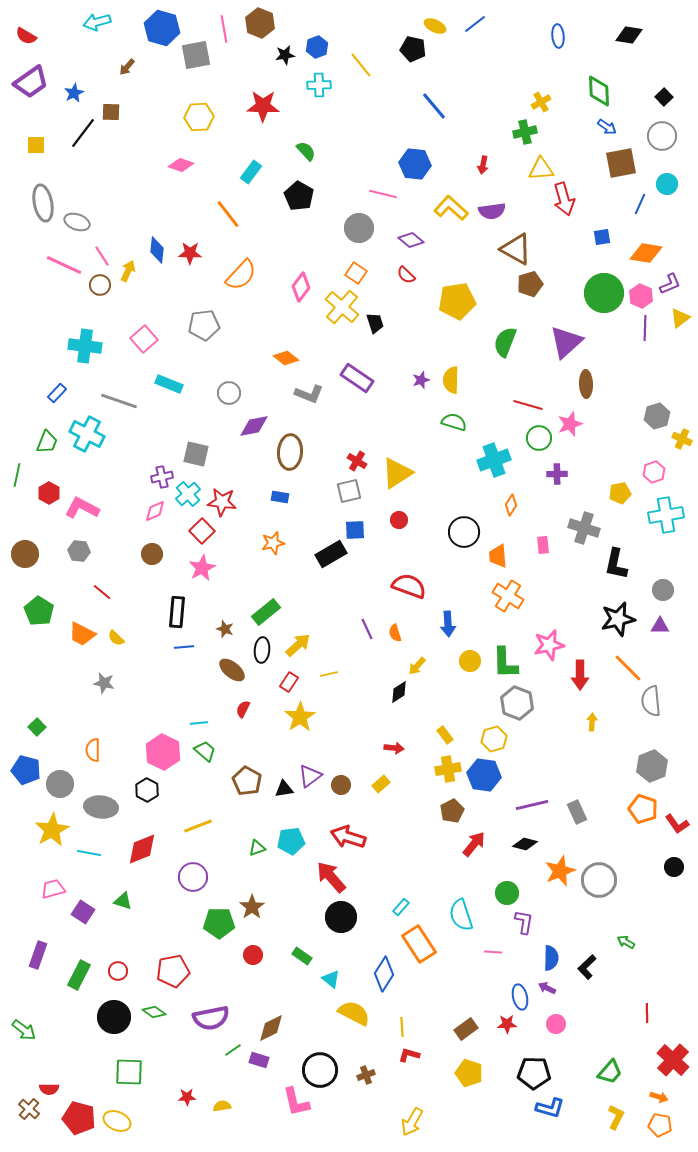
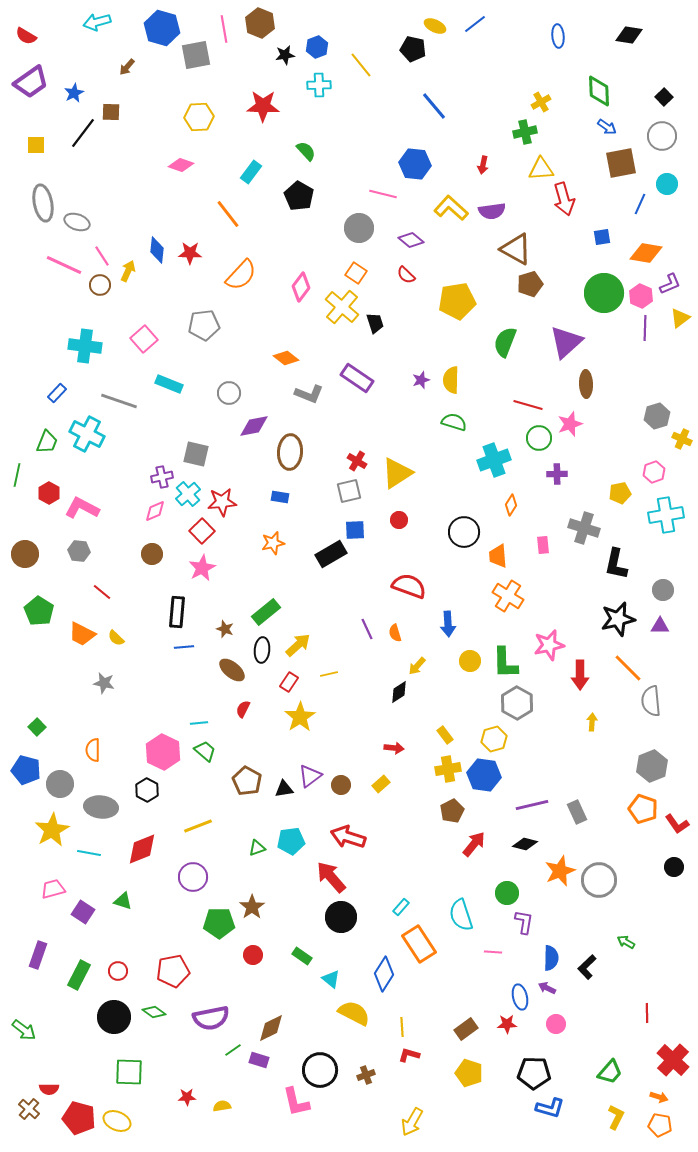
red star at (222, 502): rotated 12 degrees counterclockwise
gray hexagon at (517, 703): rotated 8 degrees clockwise
